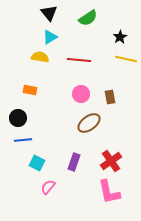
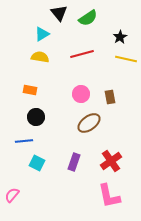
black triangle: moved 10 px right
cyan triangle: moved 8 px left, 3 px up
red line: moved 3 px right, 6 px up; rotated 20 degrees counterclockwise
black circle: moved 18 px right, 1 px up
blue line: moved 1 px right, 1 px down
pink semicircle: moved 36 px left, 8 px down
pink L-shape: moved 4 px down
